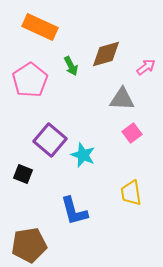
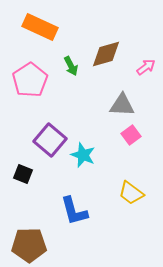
gray triangle: moved 6 px down
pink square: moved 1 px left, 2 px down
yellow trapezoid: rotated 44 degrees counterclockwise
brown pentagon: rotated 8 degrees clockwise
